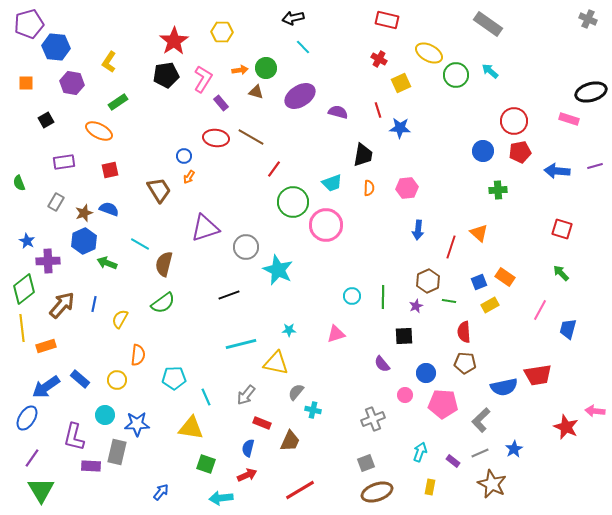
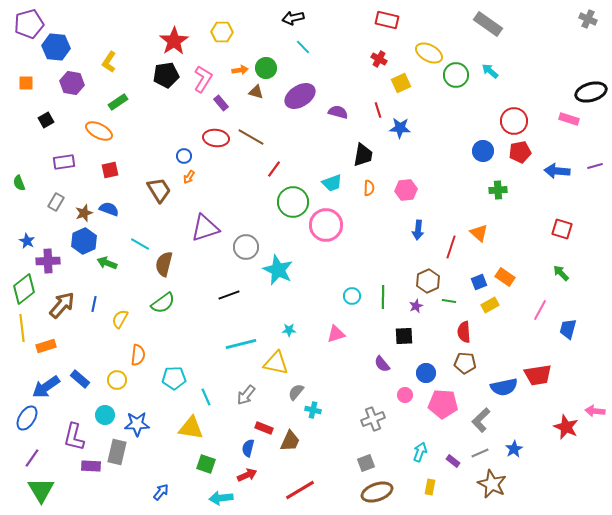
pink hexagon at (407, 188): moved 1 px left, 2 px down
red rectangle at (262, 423): moved 2 px right, 5 px down
